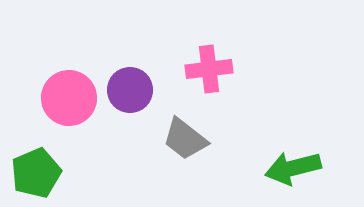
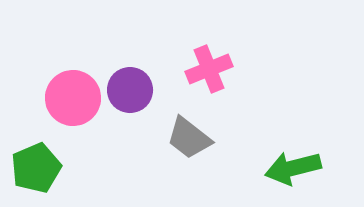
pink cross: rotated 15 degrees counterclockwise
pink circle: moved 4 px right
gray trapezoid: moved 4 px right, 1 px up
green pentagon: moved 5 px up
